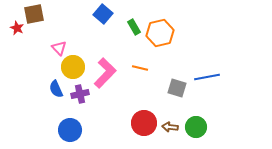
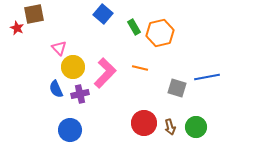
brown arrow: rotated 112 degrees counterclockwise
